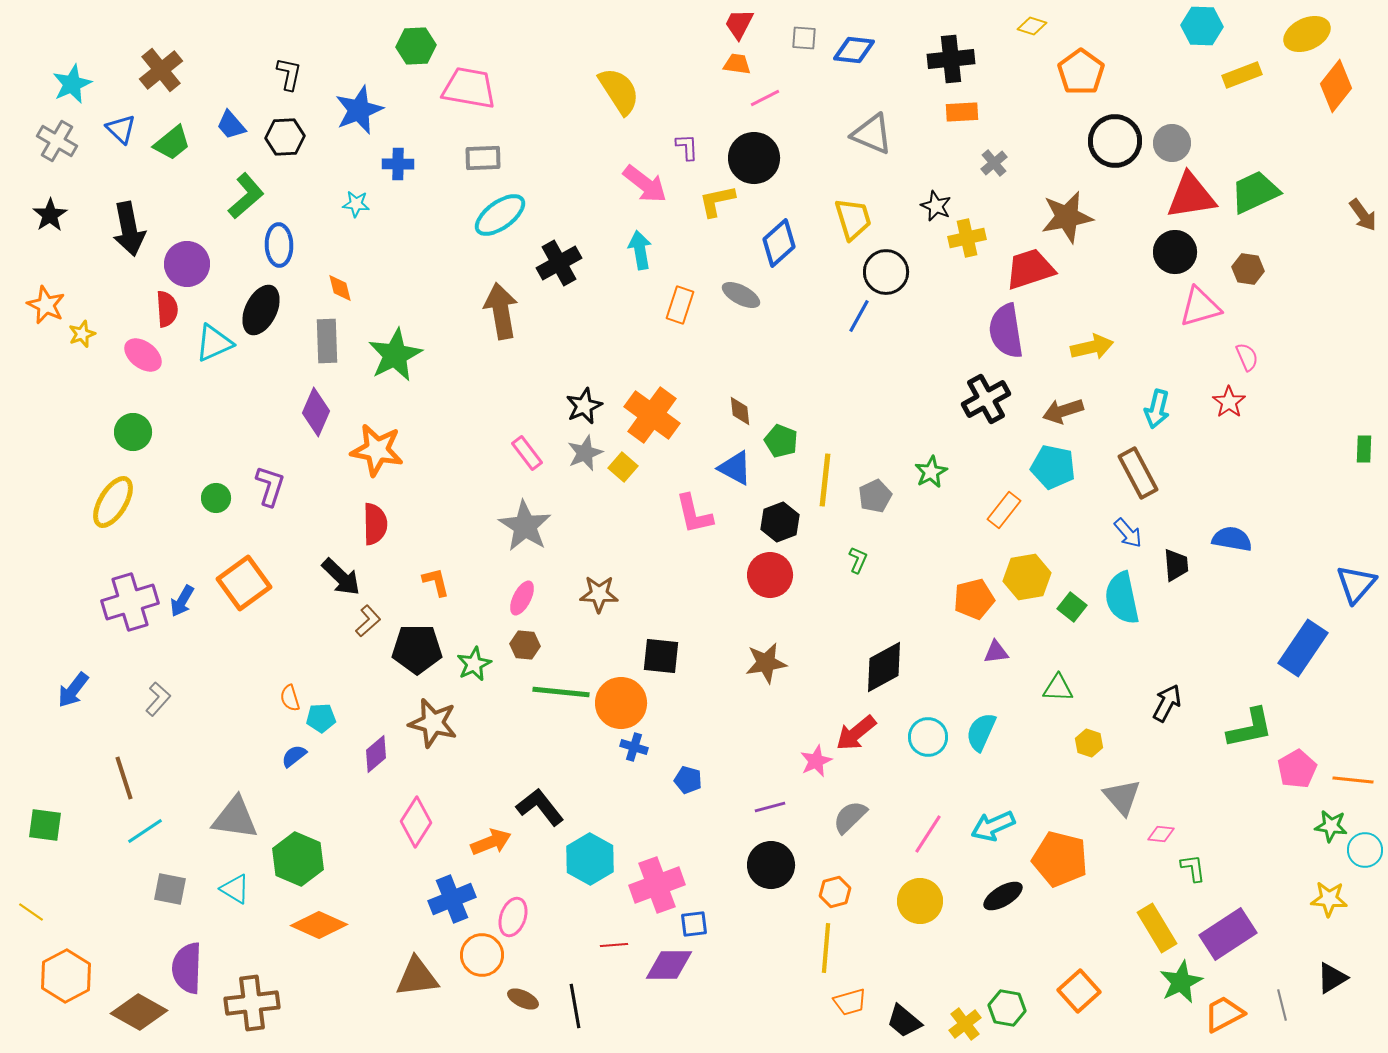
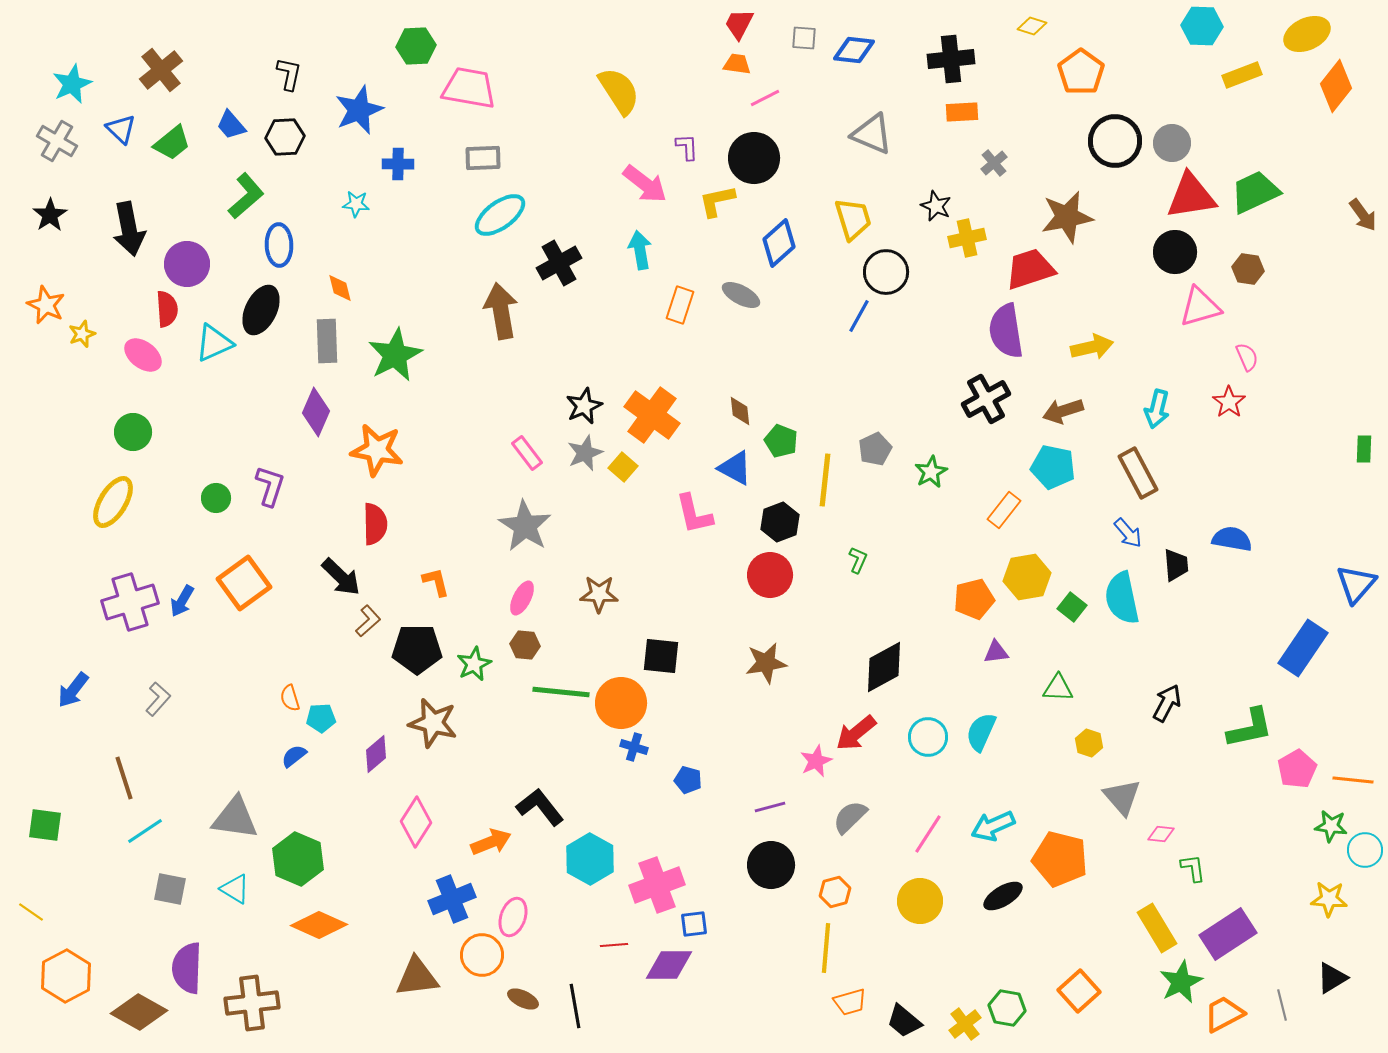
gray pentagon at (875, 496): moved 47 px up
